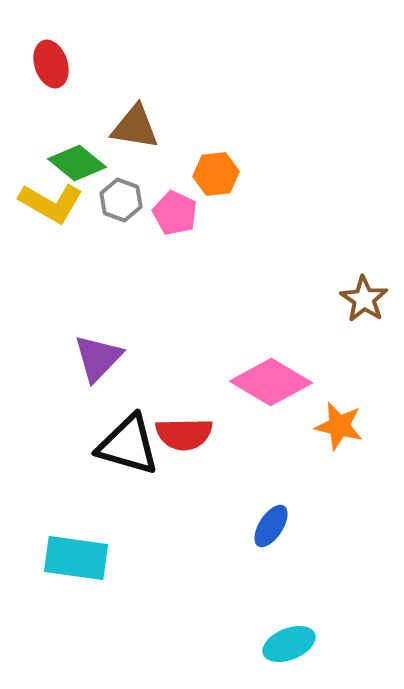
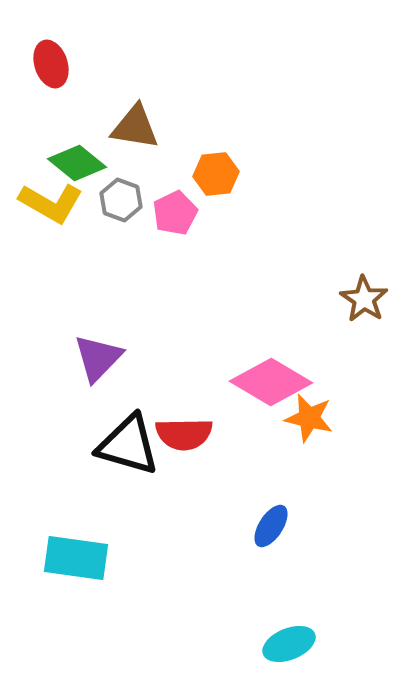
pink pentagon: rotated 21 degrees clockwise
orange star: moved 30 px left, 8 px up
